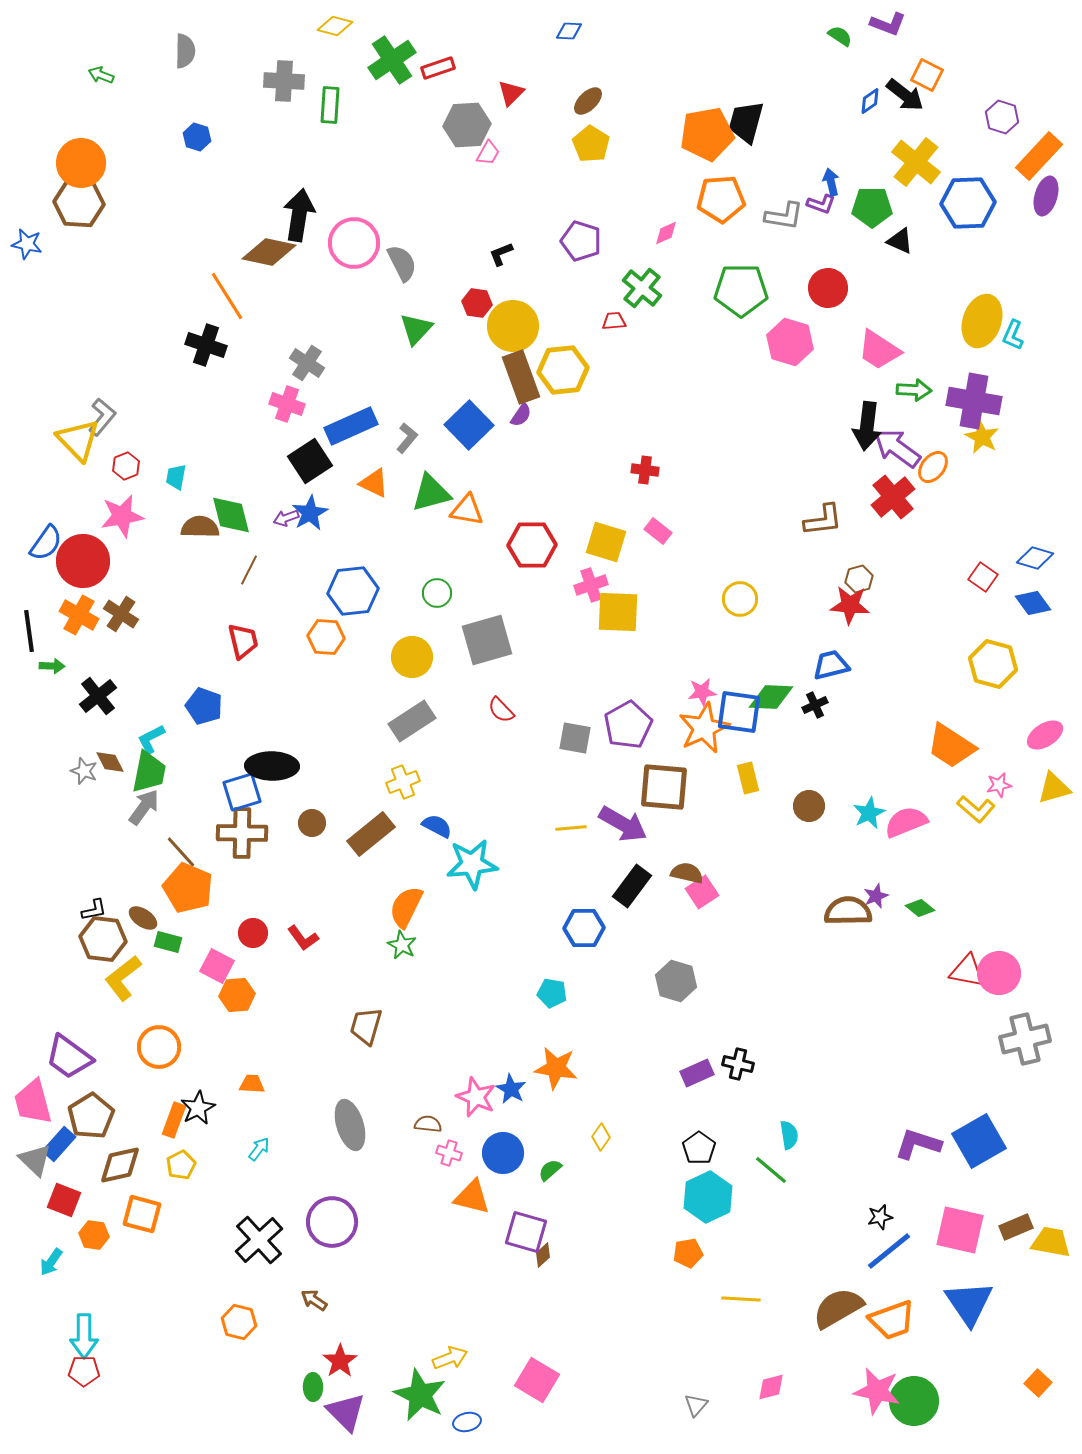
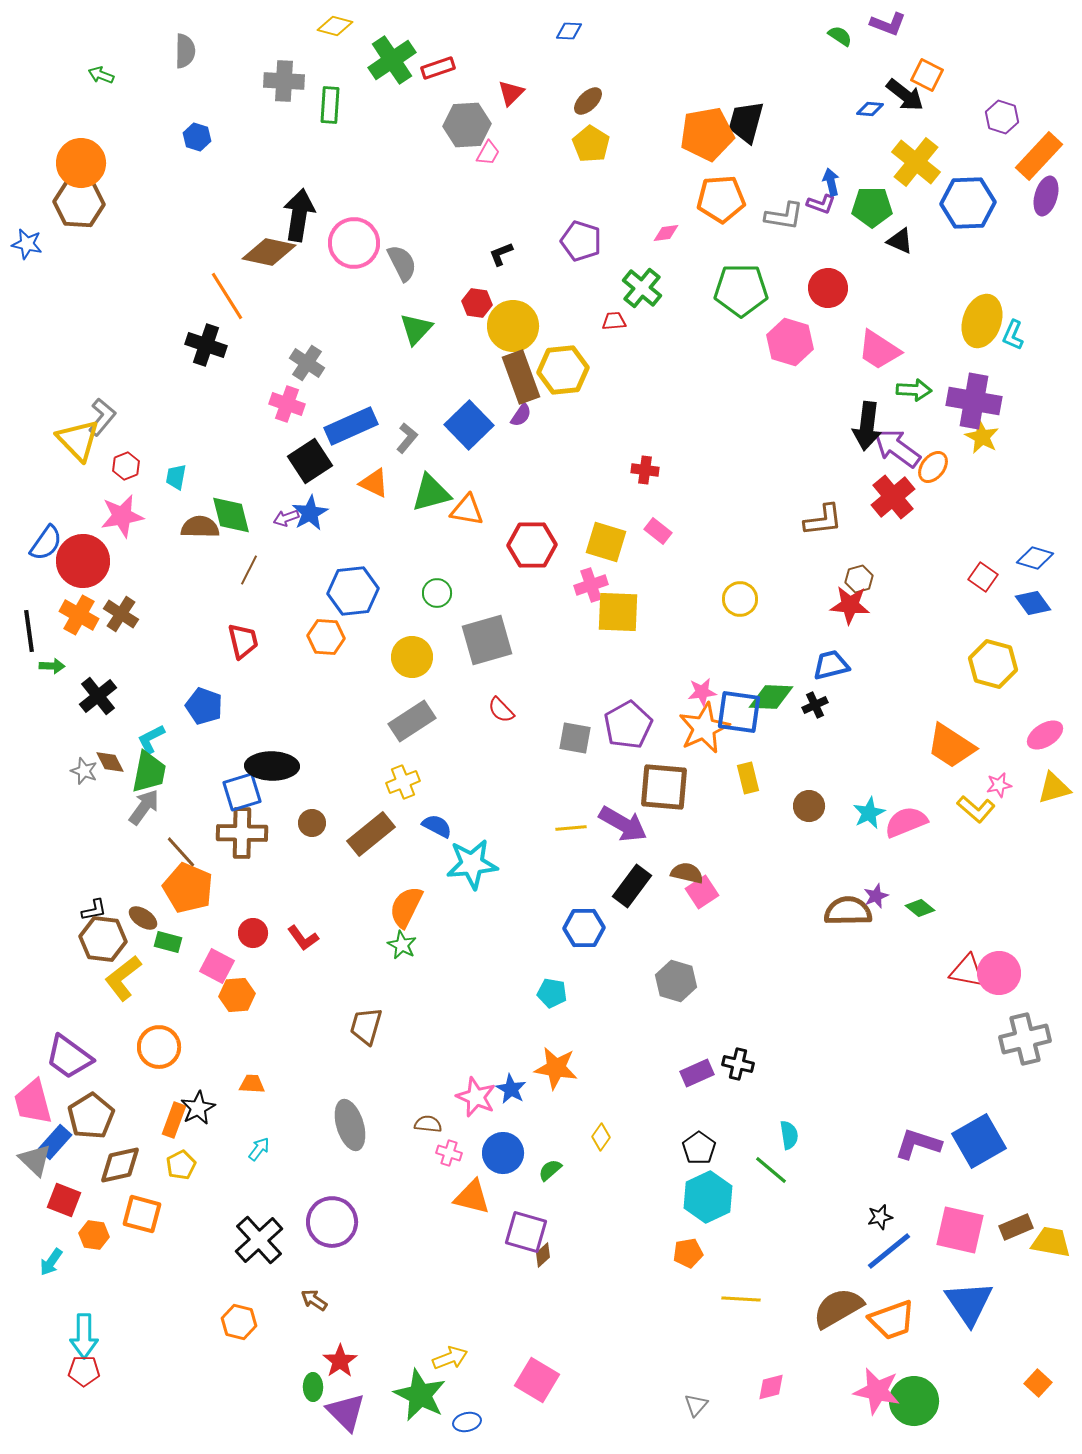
blue diamond at (870, 101): moved 8 px down; rotated 40 degrees clockwise
pink diamond at (666, 233): rotated 16 degrees clockwise
blue rectangle at (59, 1144): moved 4 px left, 2 px up
